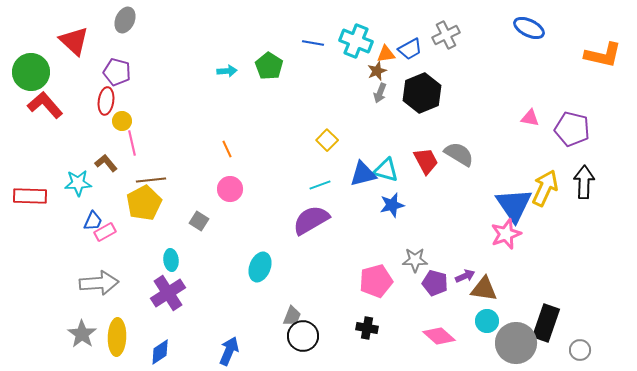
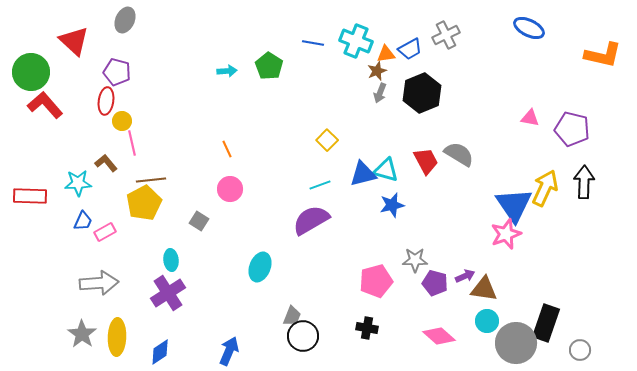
blue trapezoid at (93, 221): moved 10 px left
